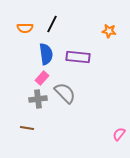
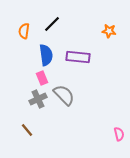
black line: rotated 18 degrees clockwise
orange semicircle: moved 1 px left, 3 px down; rotated 98 degrees clockwise
blue semicircle: moved 1 px down
pink rectangle: rotated 64 degrees counterclockwise
gray semicircle: moved 1 px left, 2 px down
gray cross: rotated 18 degrees counterclockwise
brown line: moved 2 px down; rotated 40 degrees clockwise
pink semicircle: rotated 128 degrees clockwise
